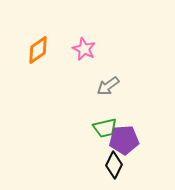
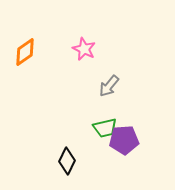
orange diamond: moved 13 px left, 2 px down
gray arrow: moved 1 px right; rotated 15 degrees counterclockwise
black diamond: moved 47 px left, 4 px up
